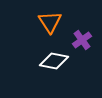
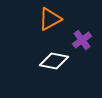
orange triangle: moved 3 px up; rotated 35 degrees clockwise
